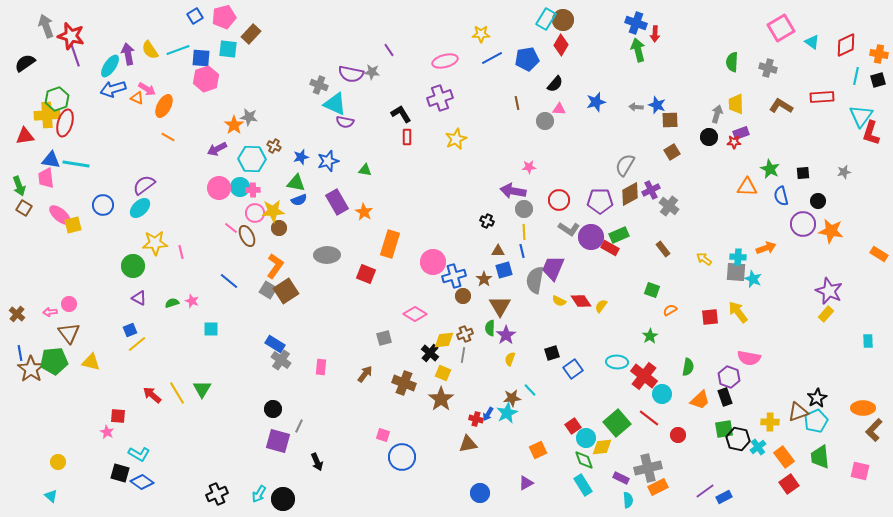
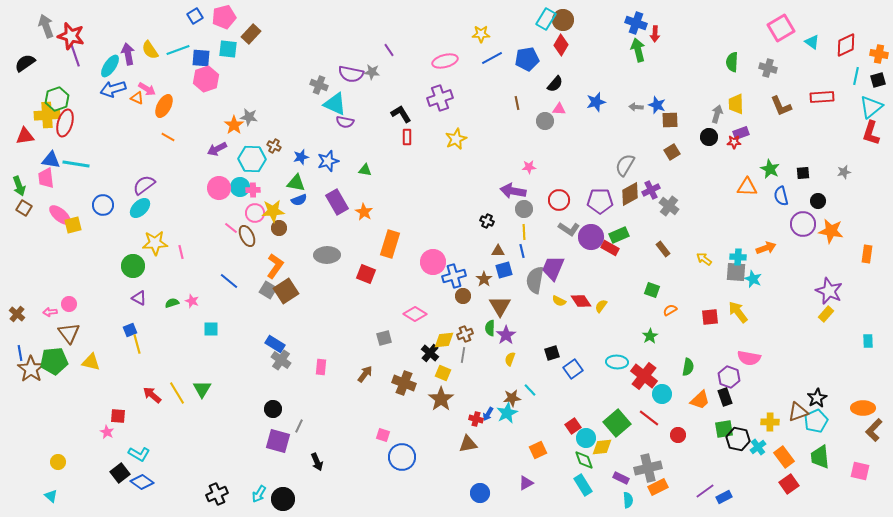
brown L-shape at (781, 106): rotated 145 degrees counterclockwise
cyan triangle at (861, 116): moved 10 px right, 9 px up; rotated 15 degrees clockwise
orange rectangle at (879, 254): moved 12 px left; rotated 66 degrees clockwise
yellow line at (137, 344): rotated 66 degrees counterclockwise
black square at (120, 473): rotated 36 degrees clockwise
